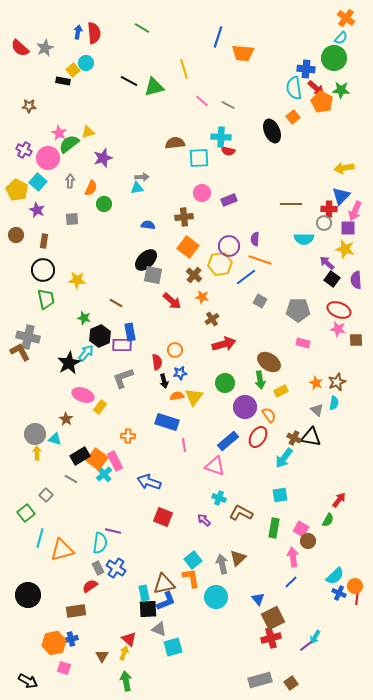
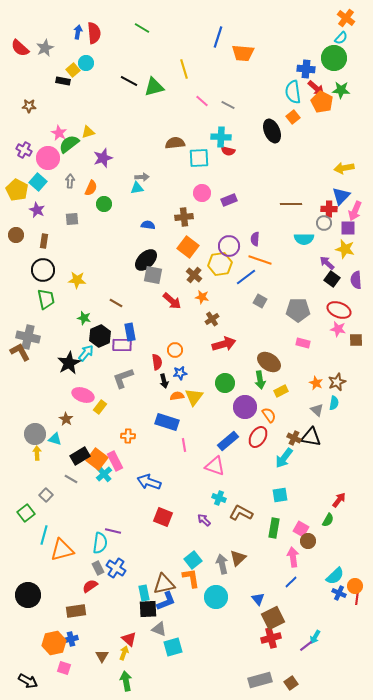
cyan semicircle at (294, 88): moved 1 px left, 4 px down
cyan line at (40, 538): moved 4 px right, 3 px up
